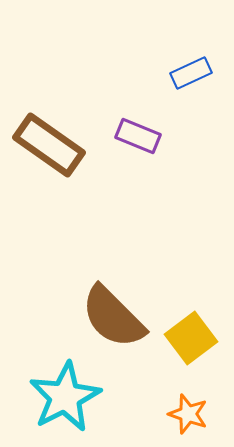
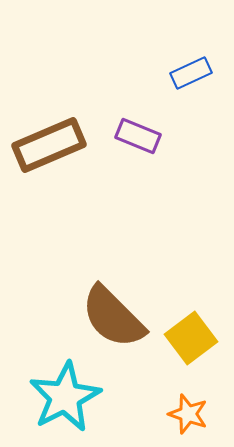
brown rectangle: rotated 58 degrees counterclockwise
